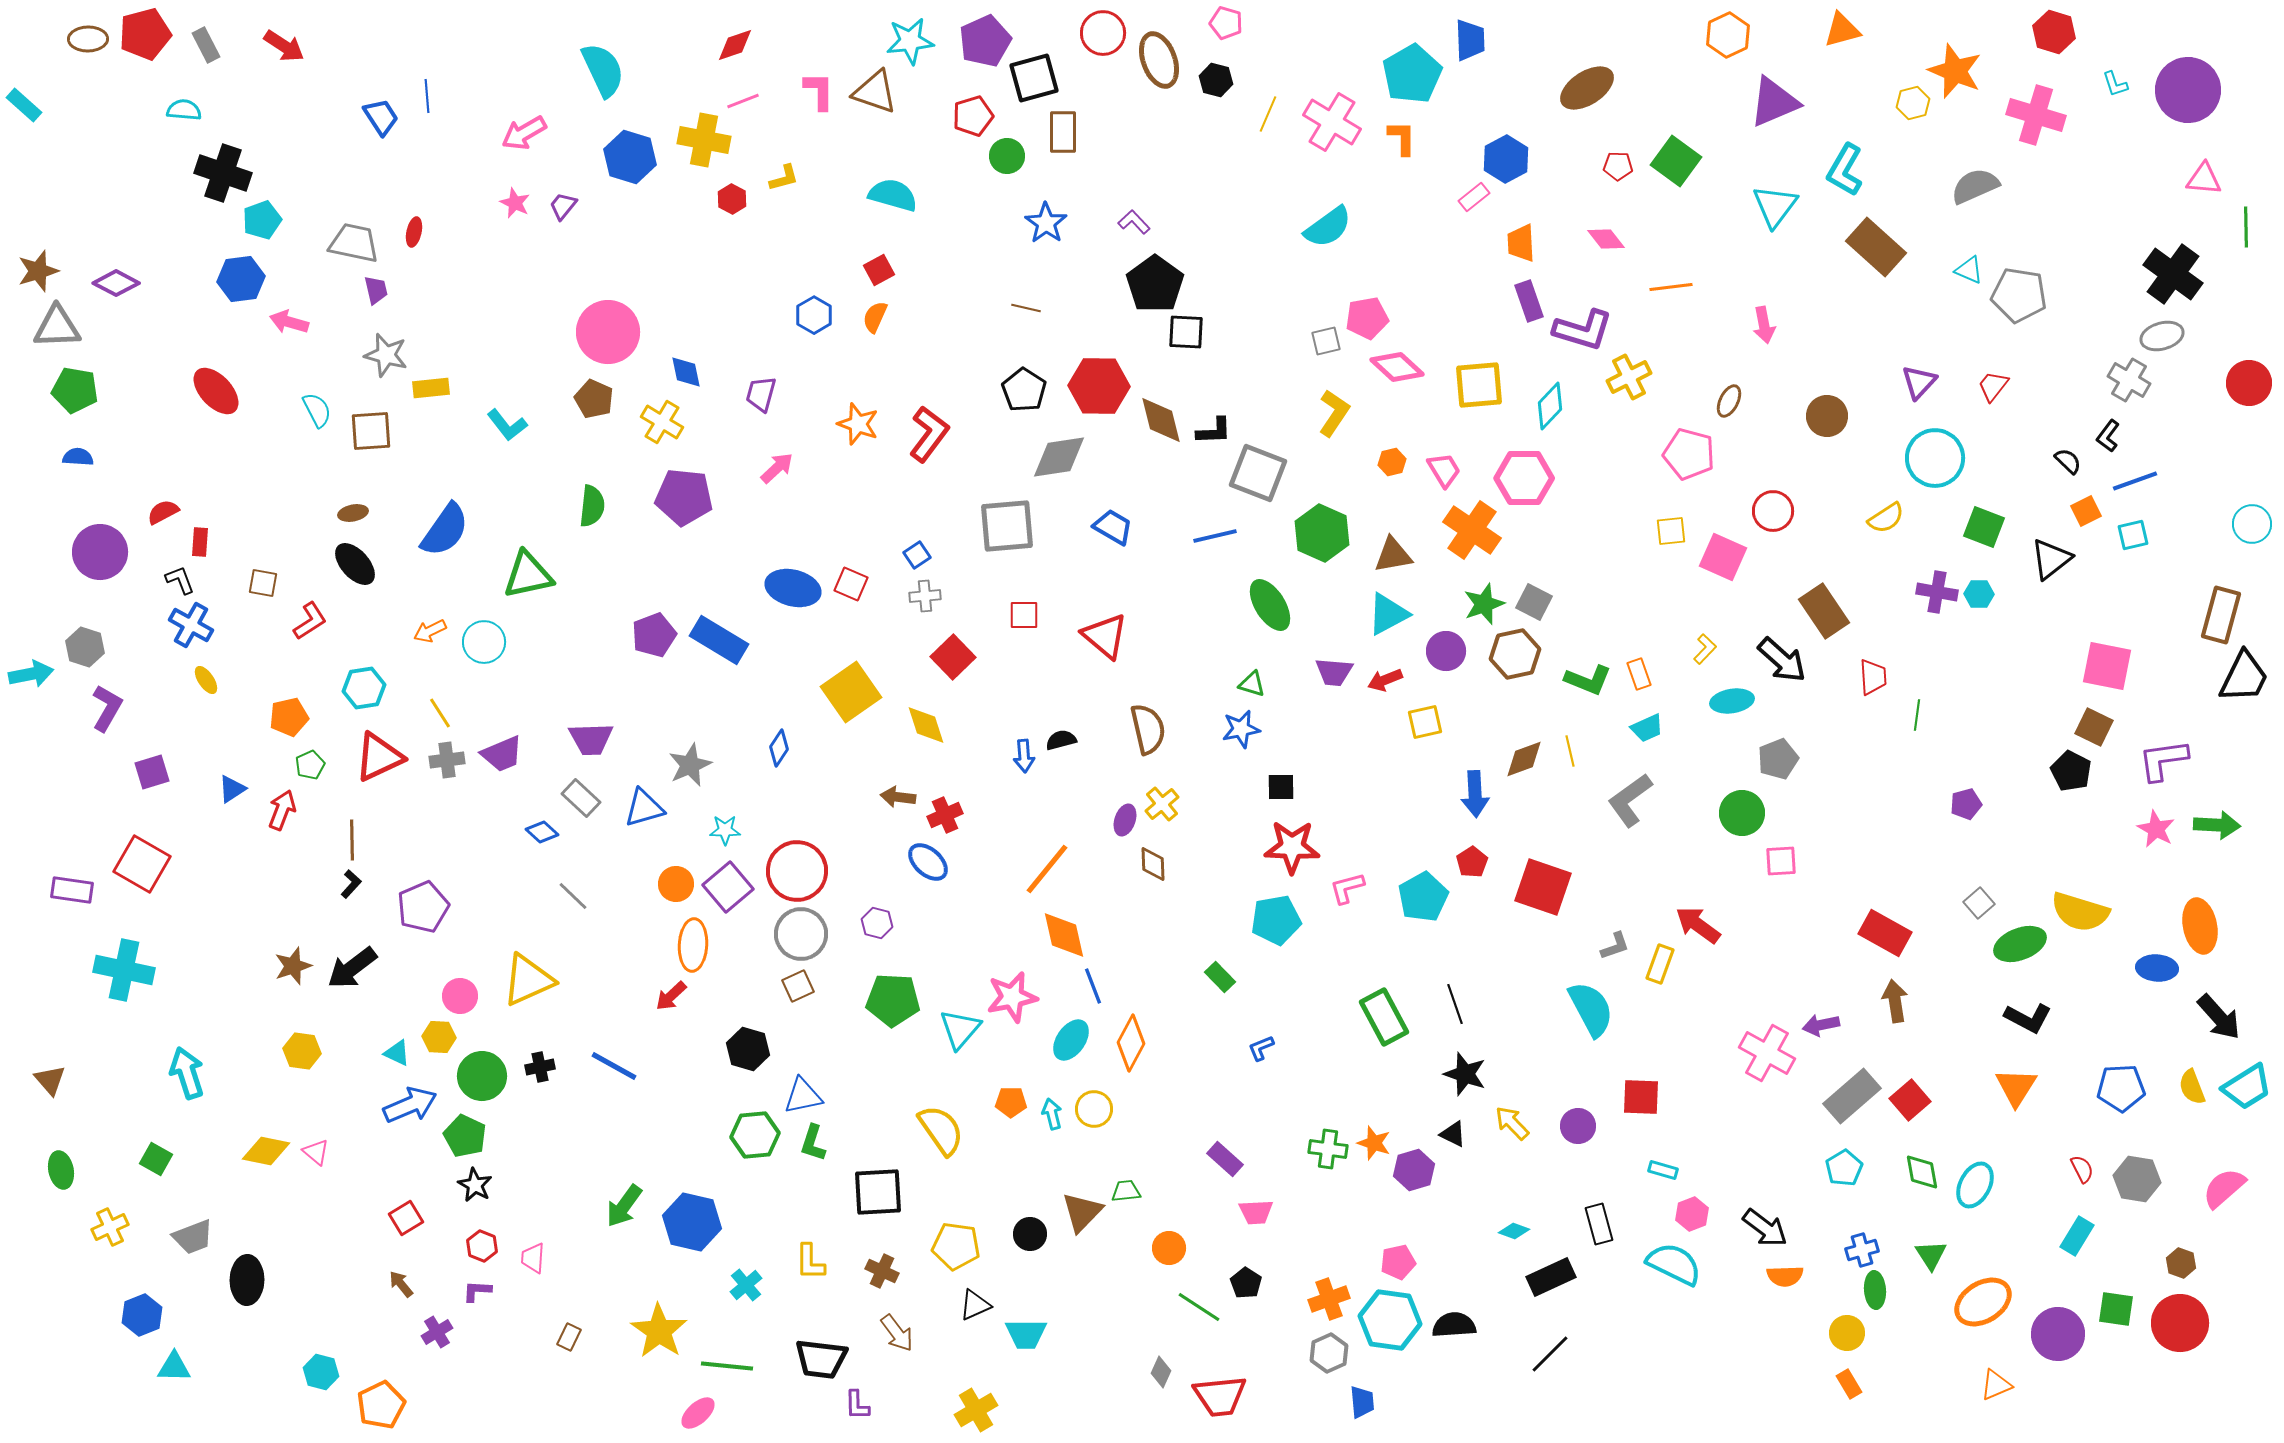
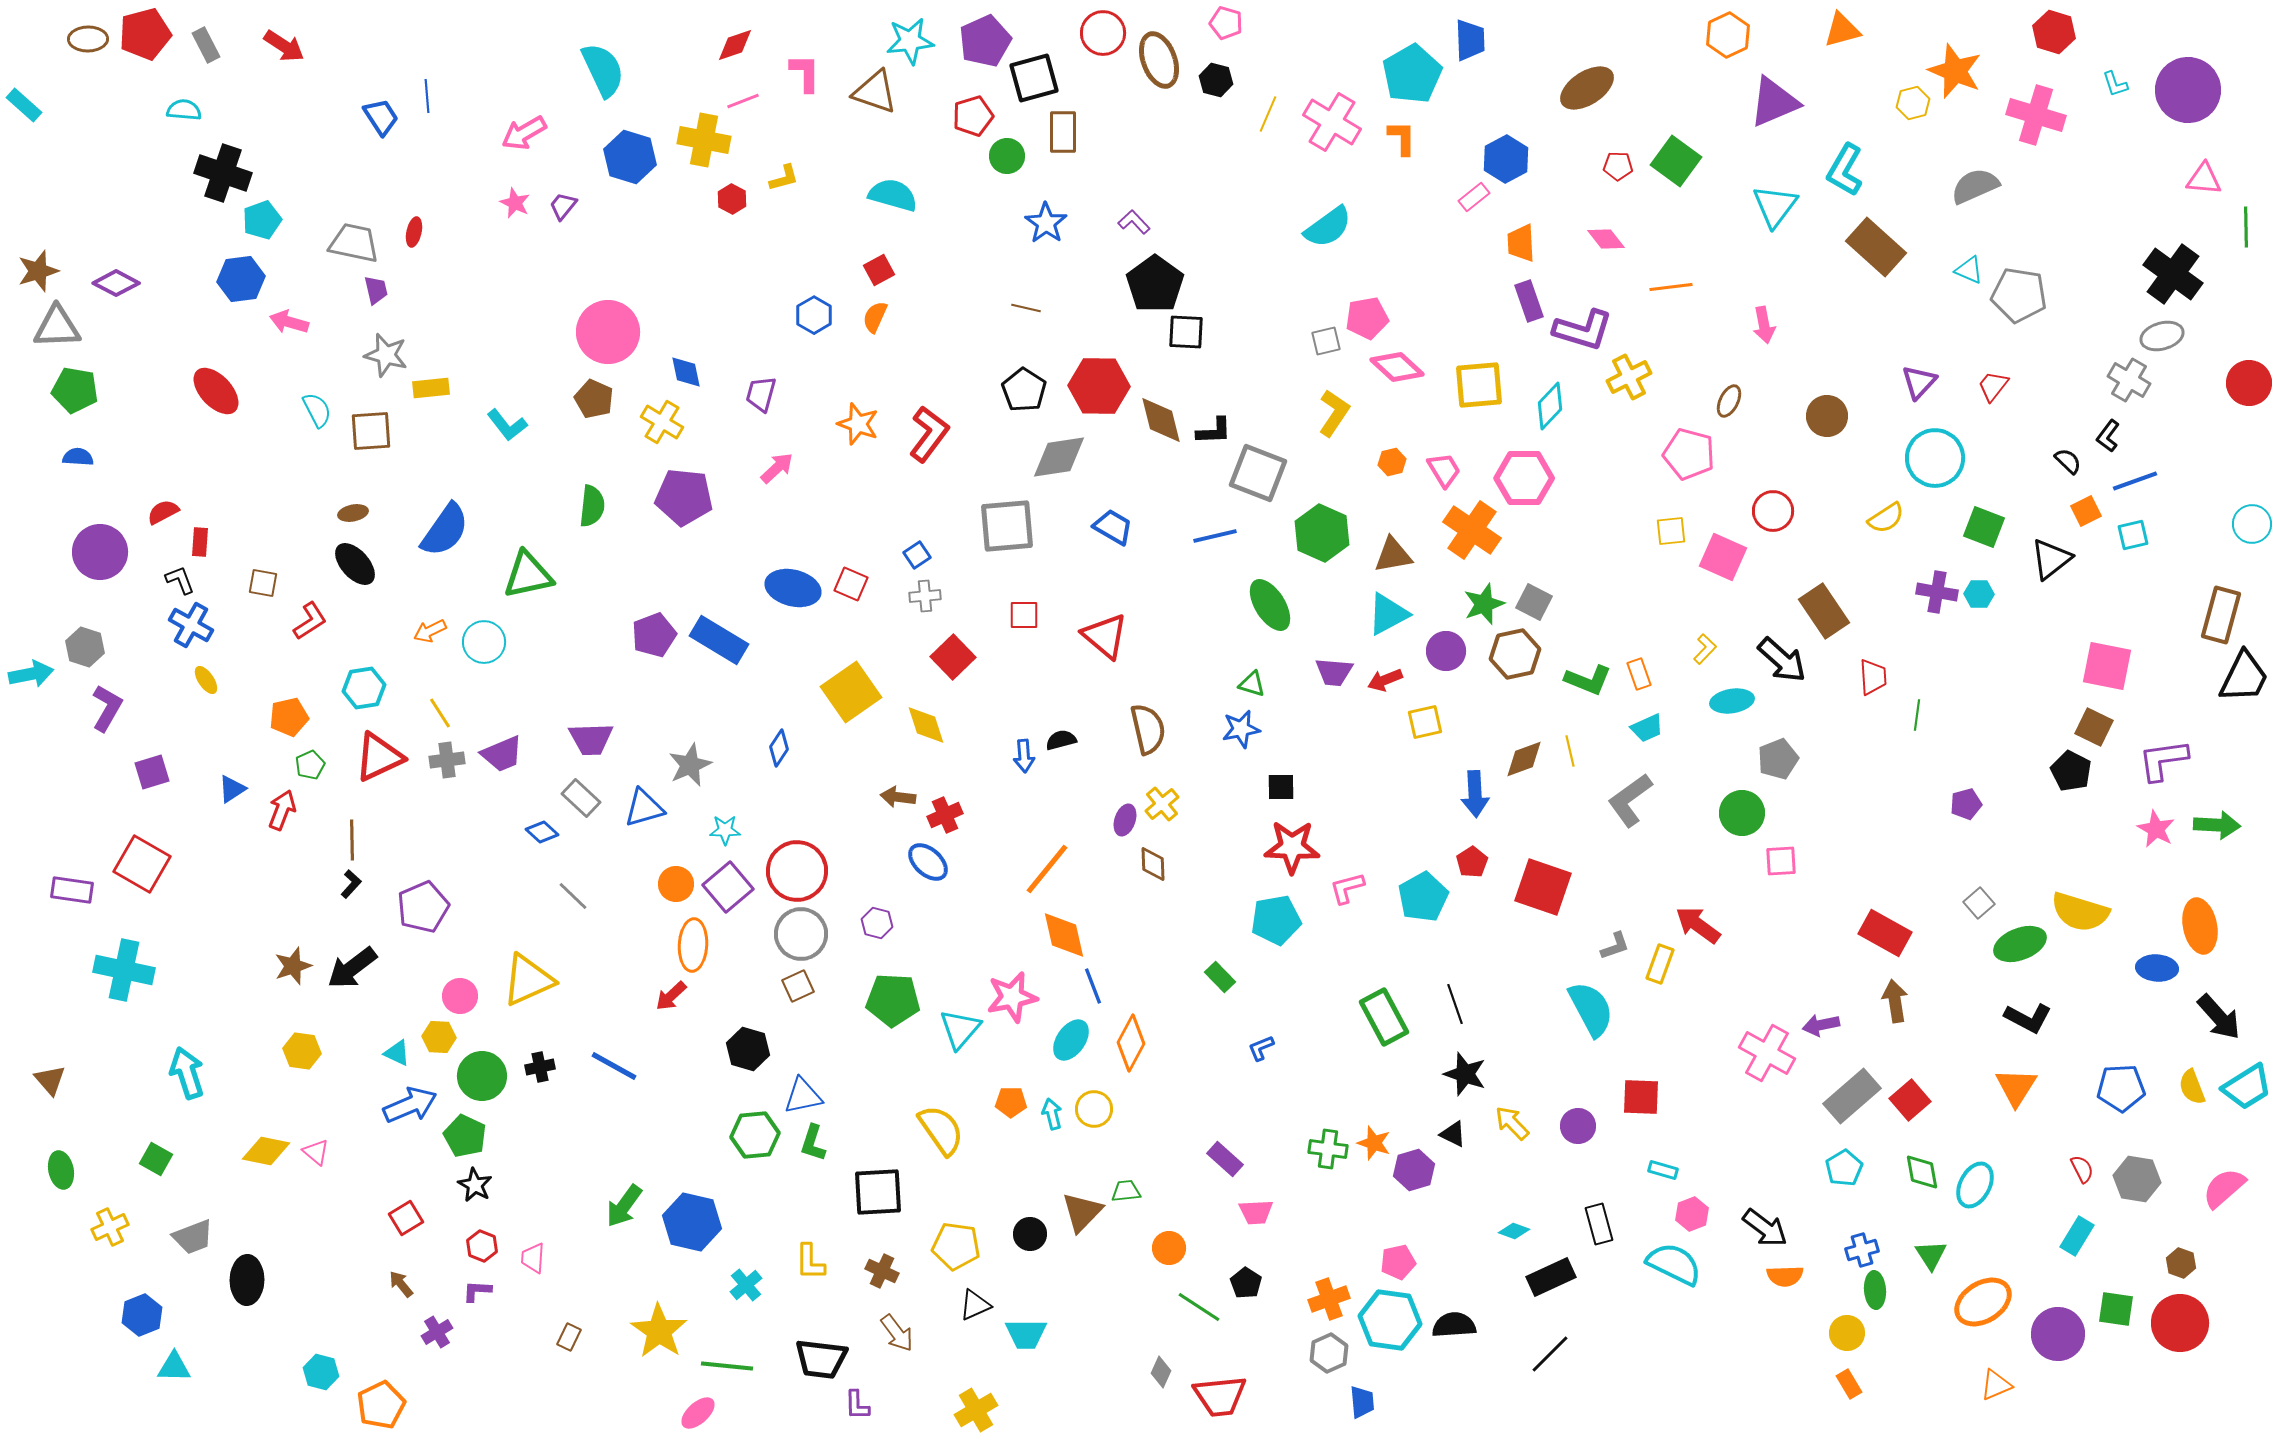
pink L-shape at (819, 91): moved 14 px left, 18 px up
